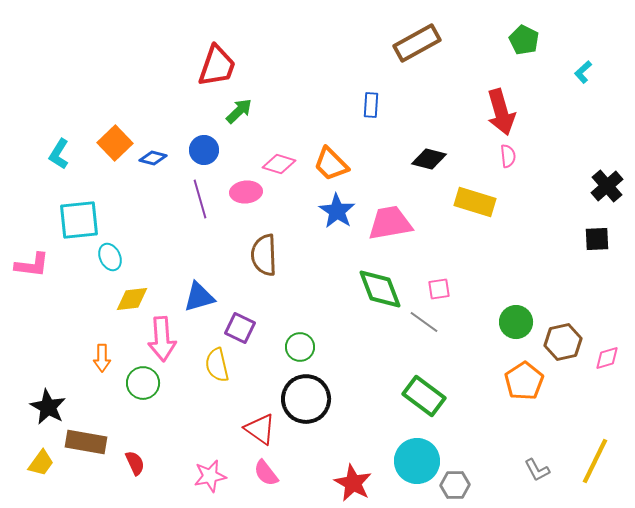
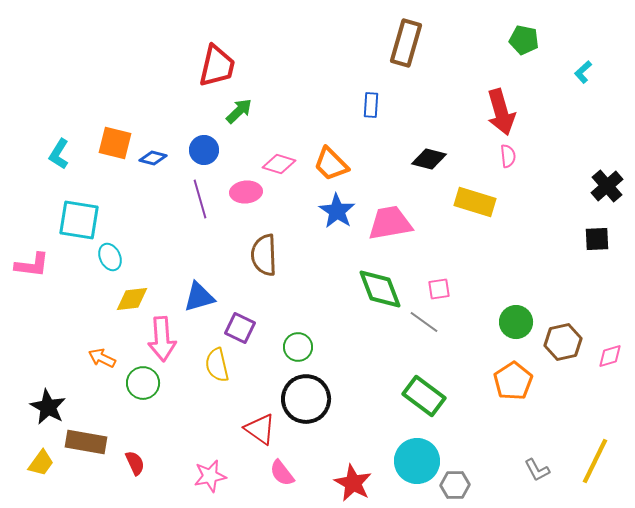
green pentagon at (524, 40): rotated 16 degrees counterclockwise
brown rectangle at (417, 43): moved 11 px left; rotated 45 degrees counterclockwise
red trapezoid at (217, 66): rotated 6 degrees counterclockwise
orange square at (115, 143): rotated 32 degrees counterclockwise
cyan square at (79, 220): rotated 15 degrees clockwise
green circle at (300, 347): moved 2 px left
orange arrow at (102, 358): rotated 116 degrees clockwise
pink diamond at (607, 358): moved 3 px right, 2 px up
orange pentagon at (524, 381): moved 11 px left
pink semicircle at (266, 473): moved 16 px right
